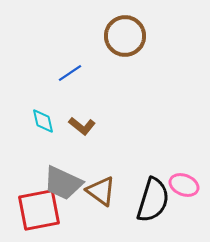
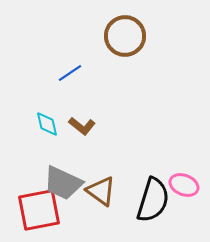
cyan diamond: moved 4 px right, 3 px down
